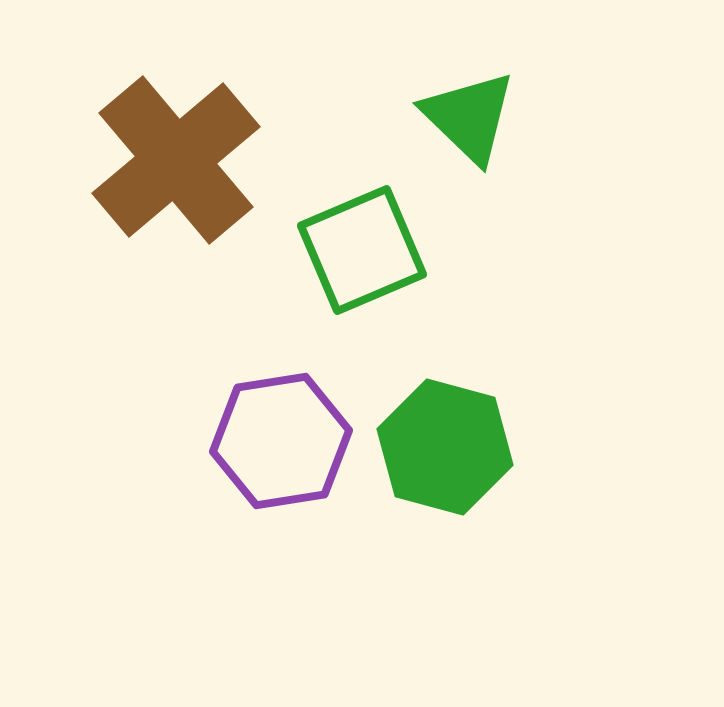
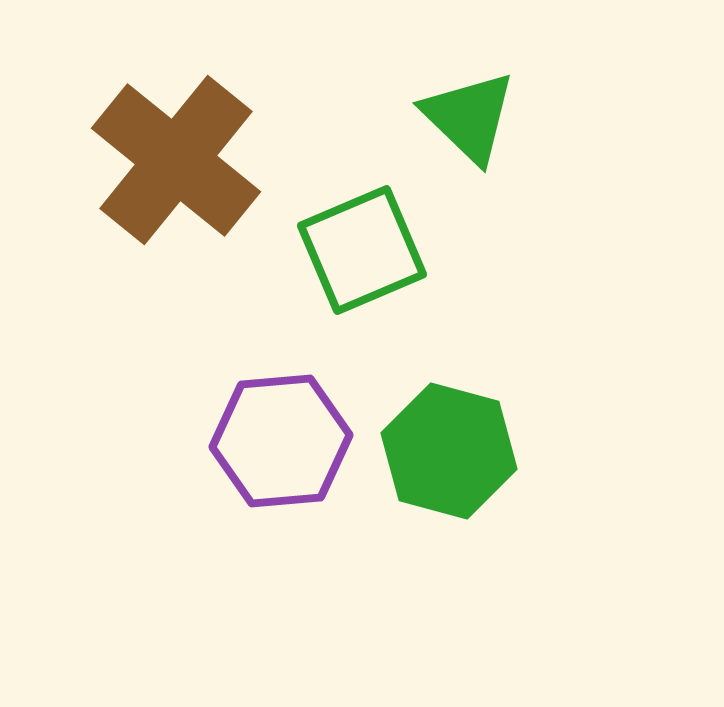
brown cross: rotated 11 degrees counterclockwise
purple hexagon: rotated 4 degrees clockwise
green hexagon: moved 4 px right, 4 px down
